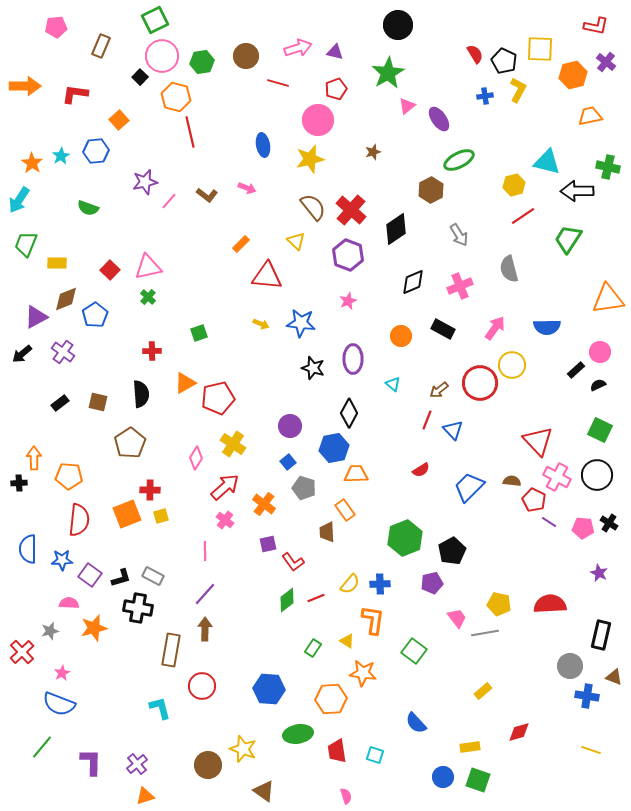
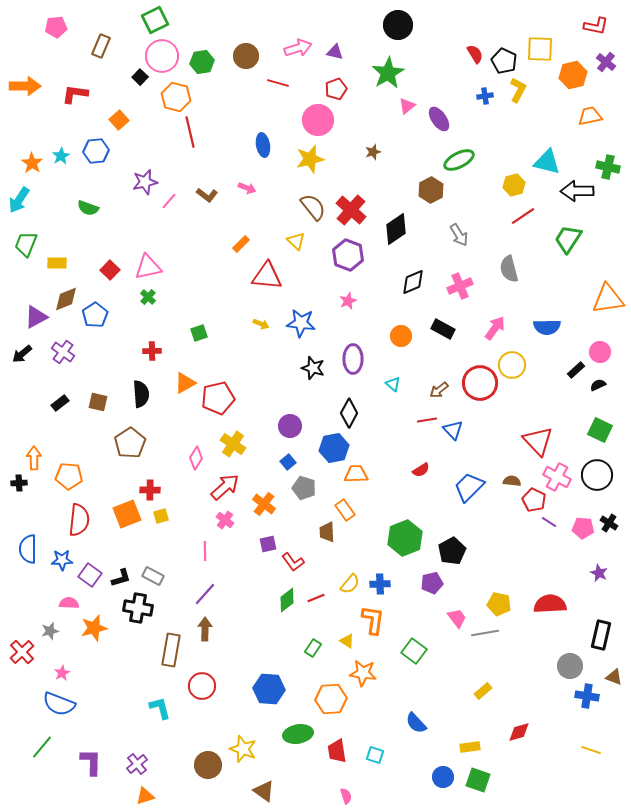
red line at (427, 420): rotated 60 degrees clockwise
